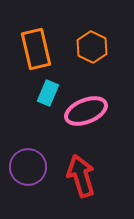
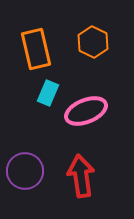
orange hexagon: moved 1 px right, 5 px up
purple circle: moved 3 px left, 4 px down
red arrow: rotated 9 degrees clockwise
